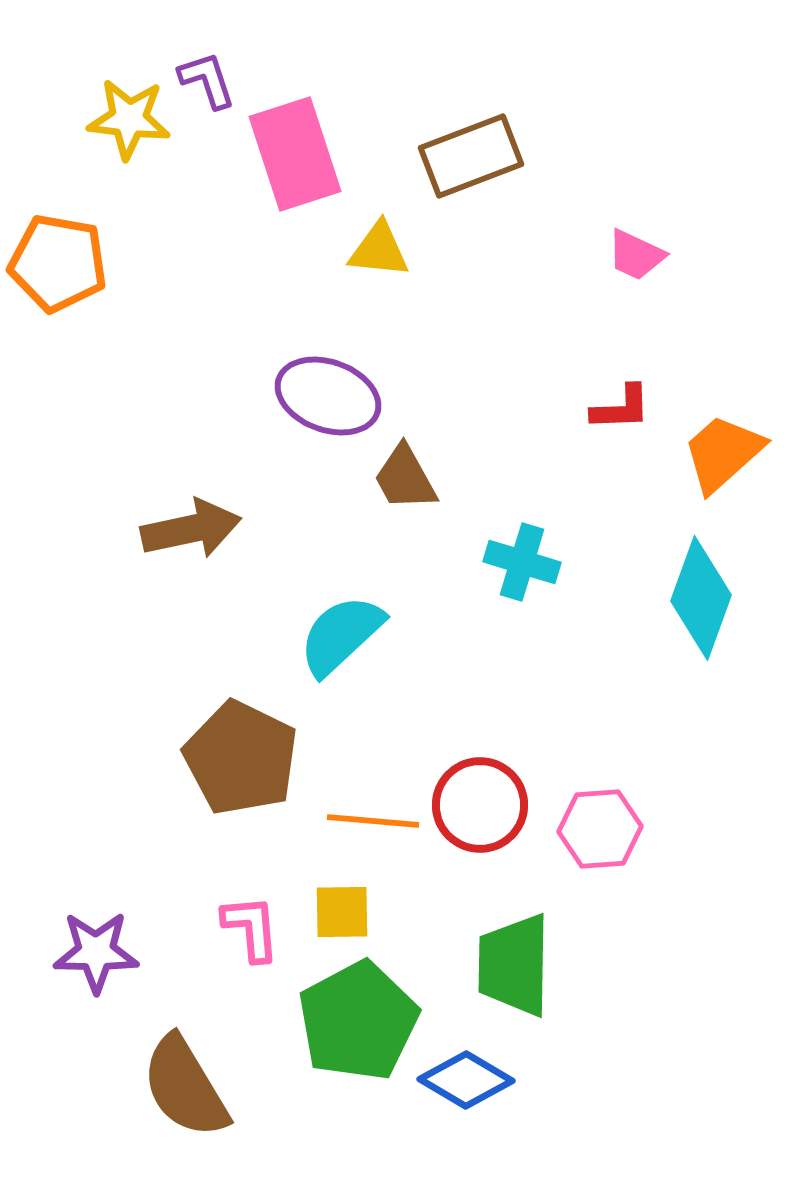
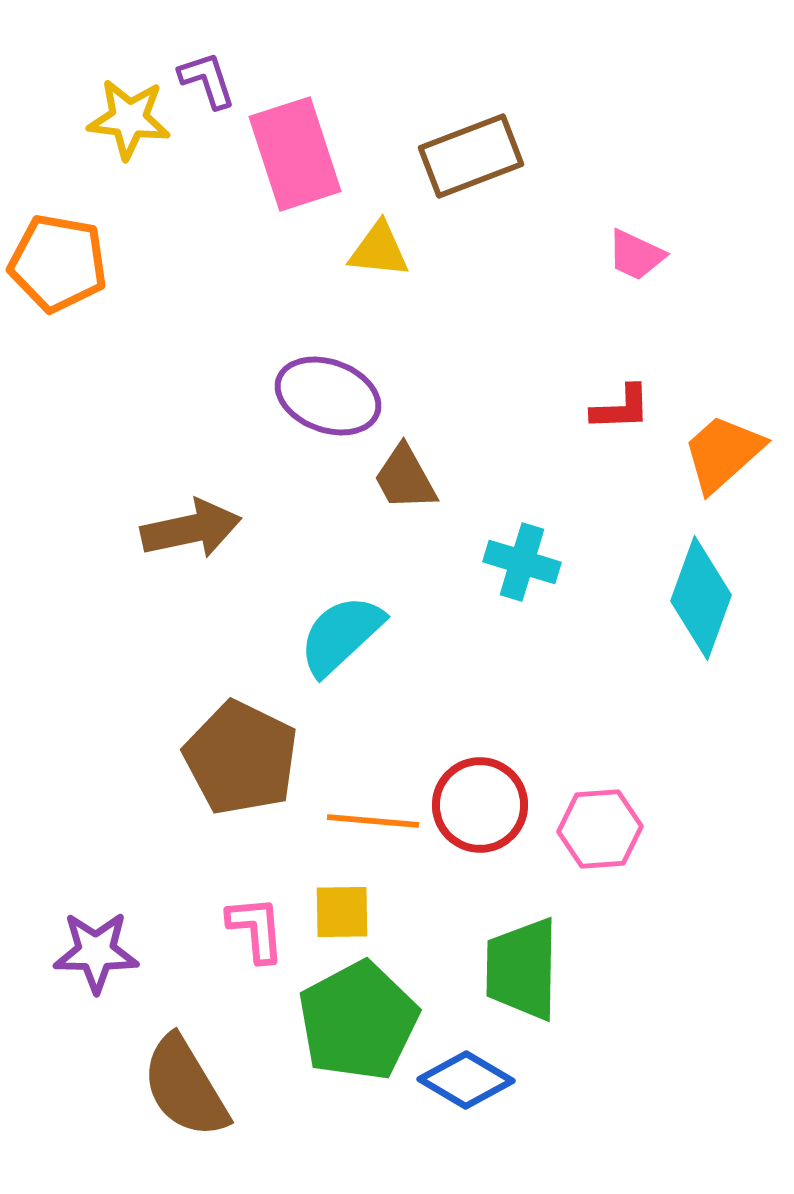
pink L-shape: moved 5 px right, 1 px down
green trapezoid: moved 8 px right, 4 px down
